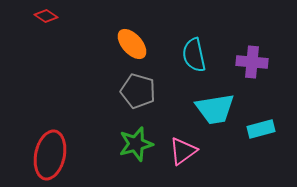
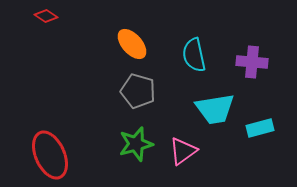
cyan rectangle: moved 1 px left, 1 px up
red ellipse: rotated 36 degrees counterclockwise
